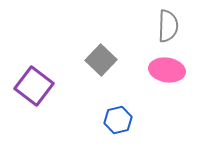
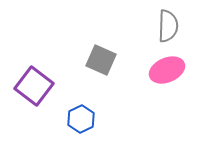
gray square: rotated 20 degrees counterclockwise
pink ellipse: rotated 32 degrees counterclockwise
blue hexagon: moved 37 px left, 1 px up; rotated 12 degrees counterclockwise
